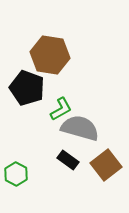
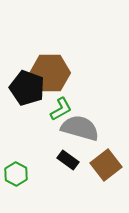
brown hexagon: moved 18 px down; rotated 9 degrees counterclockwise
